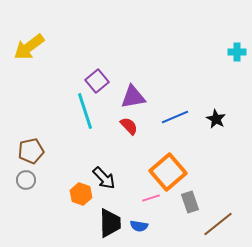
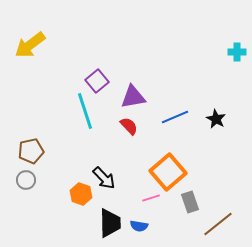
yellow arrow: moved 1 px right, 2 px up
